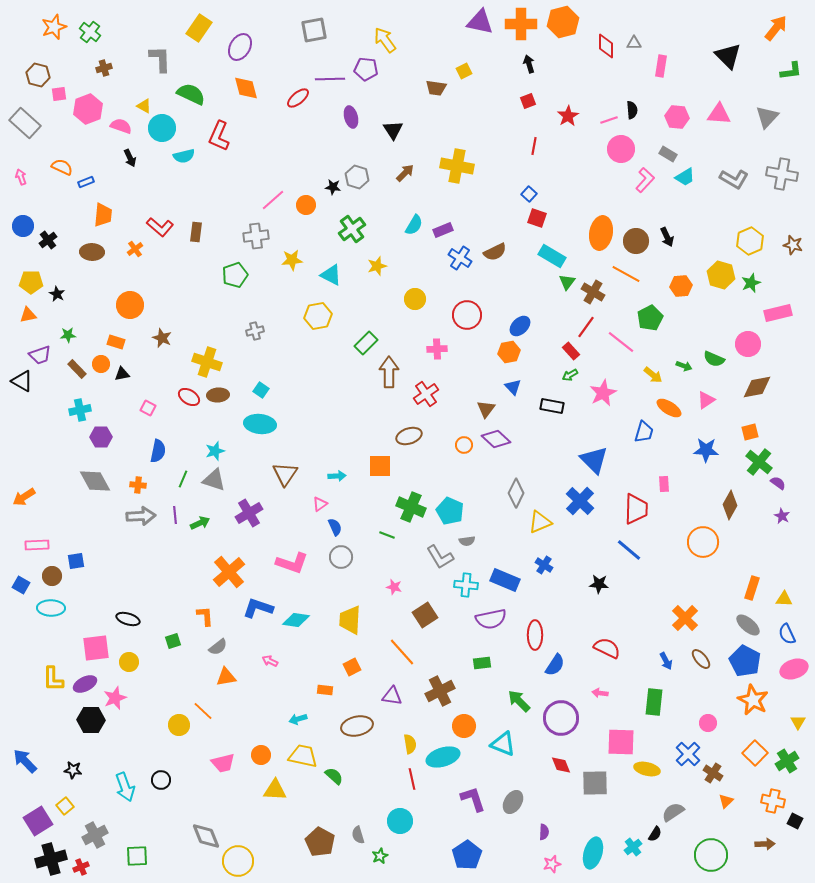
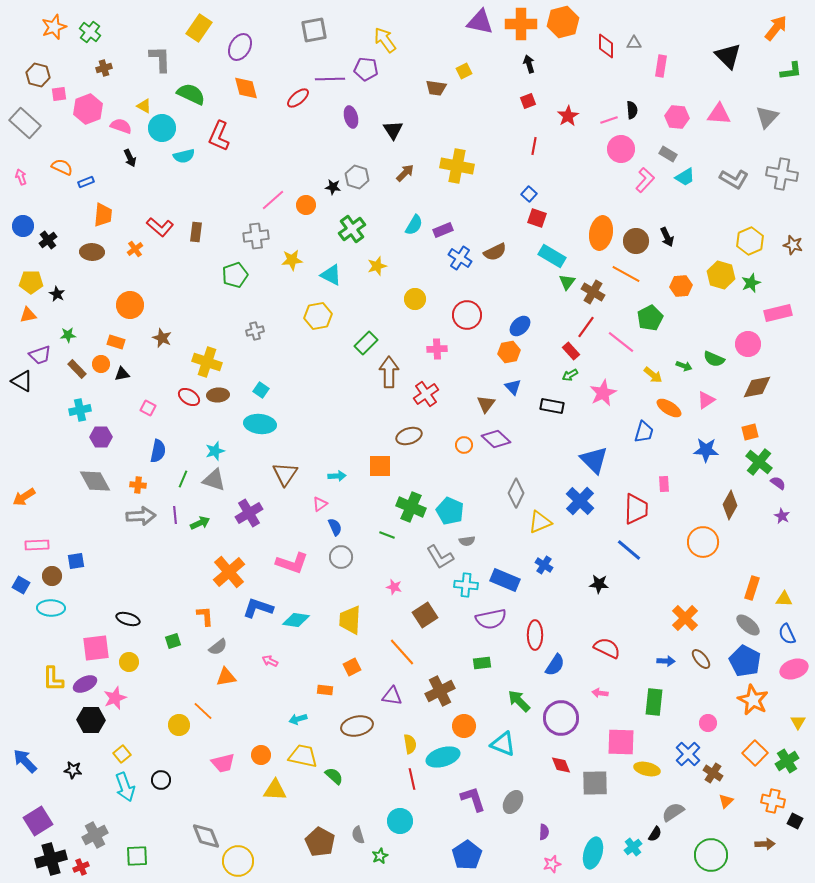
brown triangle at (486, 409): moved 5 px up
blue arrow at (666, 661): rotated 60 degrees counterclockwise
yellow square at (65, 806): moved 57 px right, 52 px up
